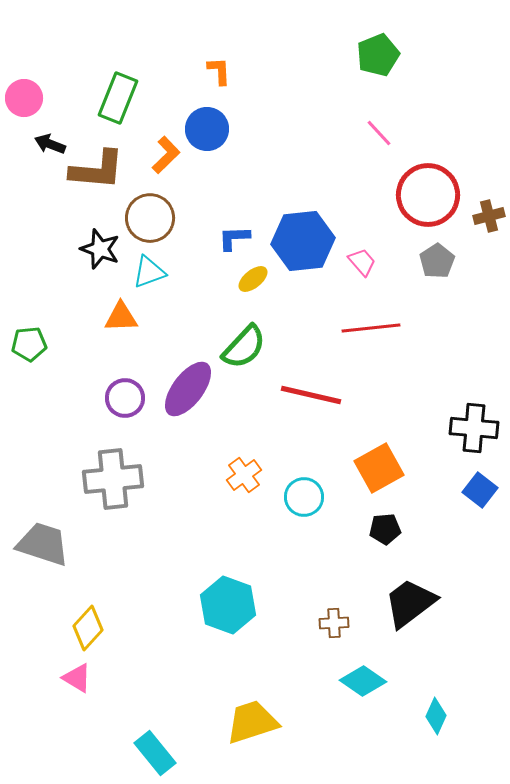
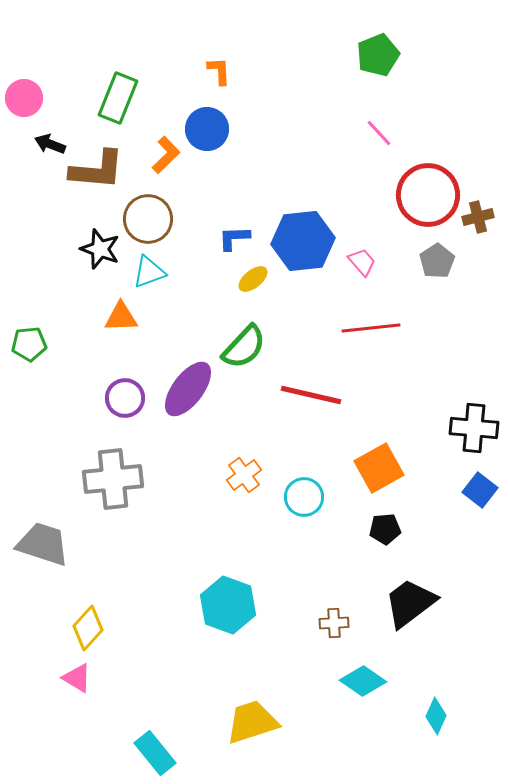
brown cross at (489, 216): moved 11 px left, 1 px down
brown circle at (150, 218): moved 2 px left, 1 px down
